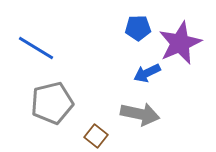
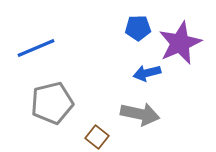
blue line: rotated 54 degrees counterclockwise
blue arrow: rotated 12 degrees clockwise
brown square: moved 1 px right, 1 px down
